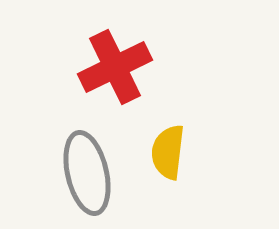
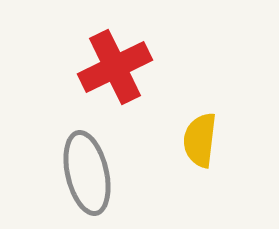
yellow semicircle: moved 32 px right, 12 px up
